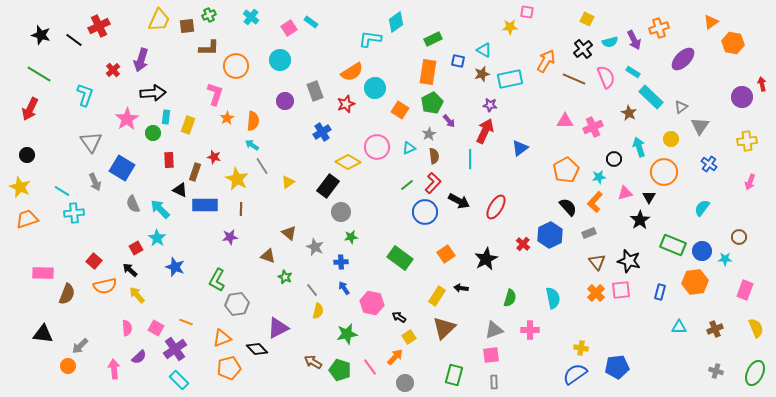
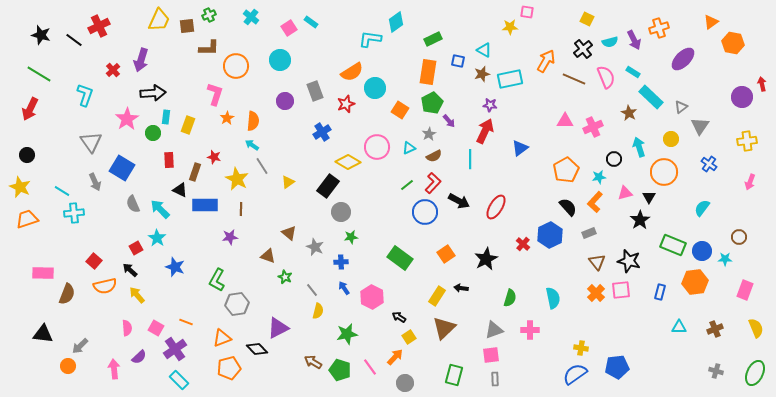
brown semicircle at (434, 156): rotated 70 degrees clockwise
pink hexagon at (372, 303): moved 6 px up; rotated 15 degrees clockwise
gray rectangle at (494, 382): moved 1 px right, 3 px up
